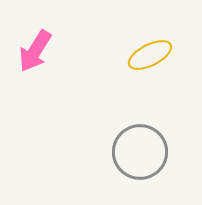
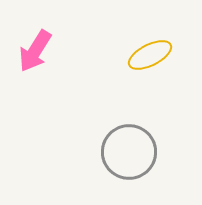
gray circle: moved 11 px left
